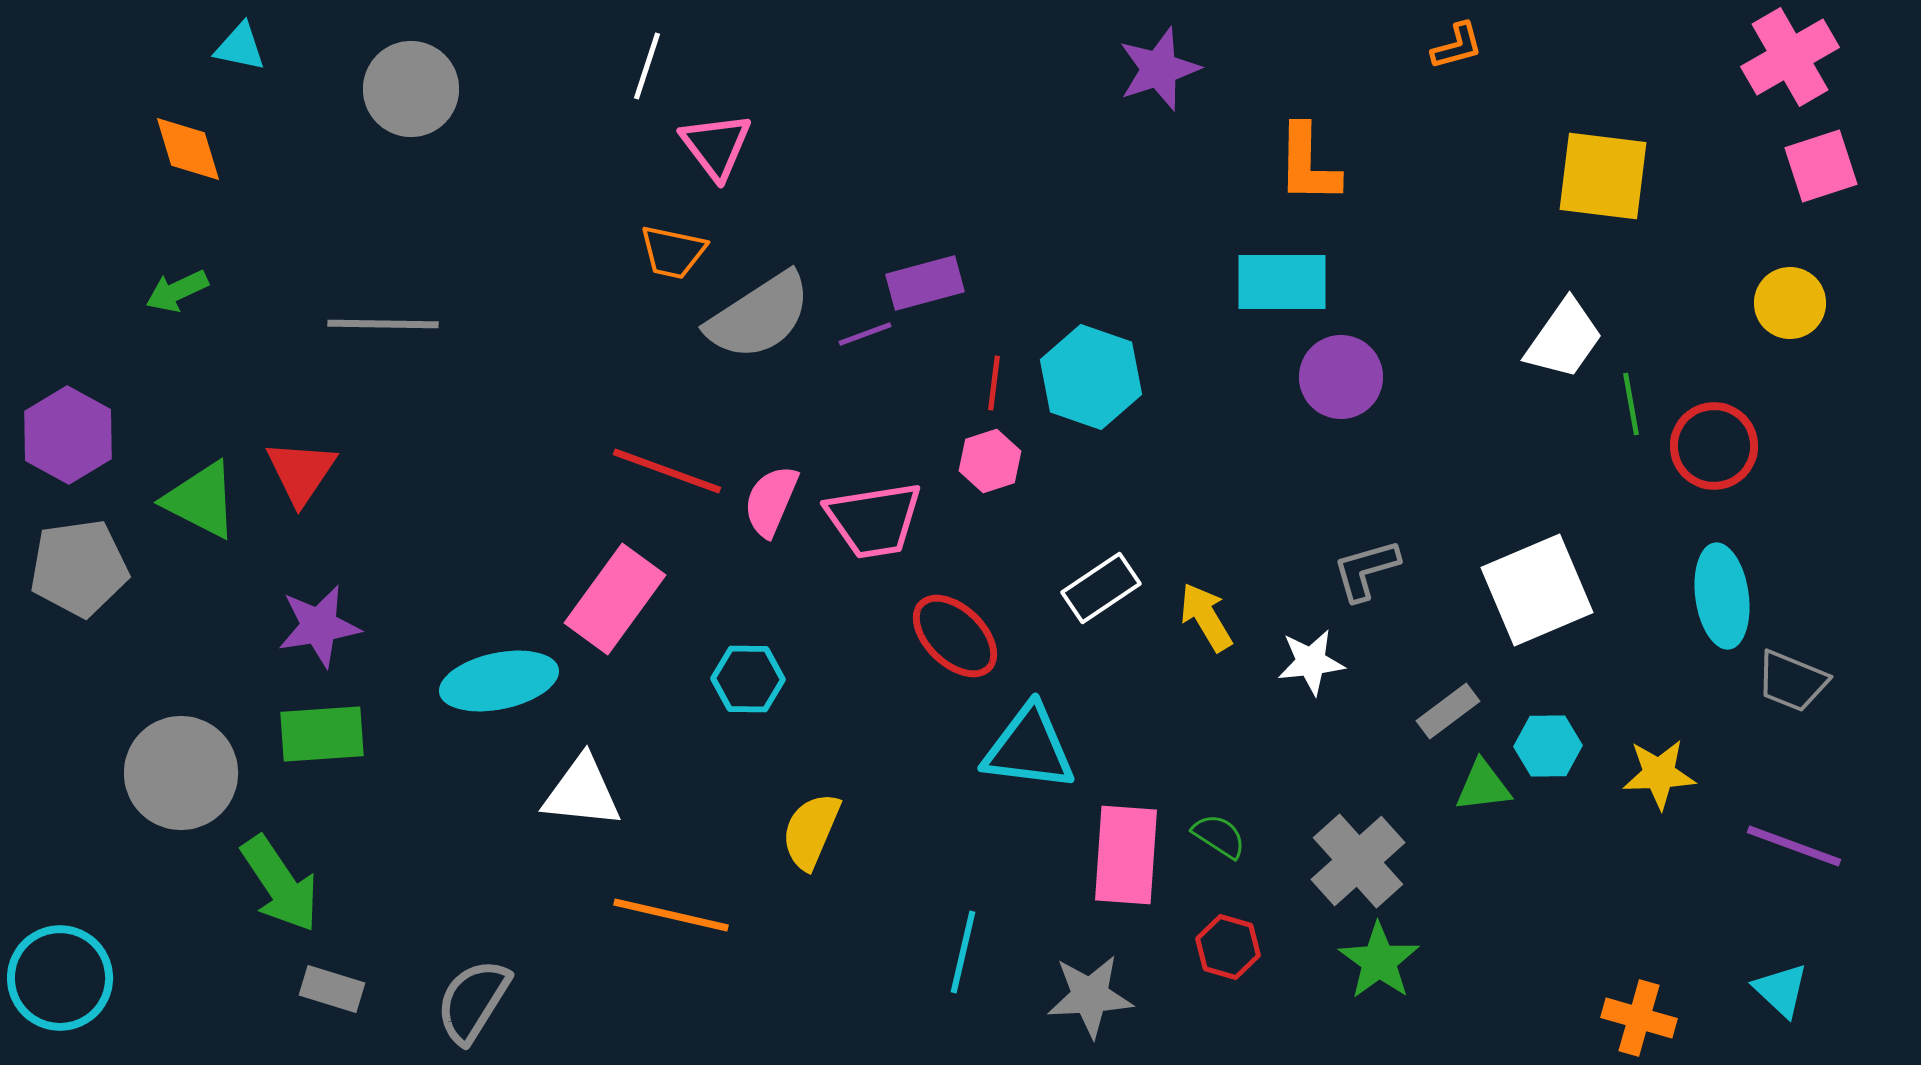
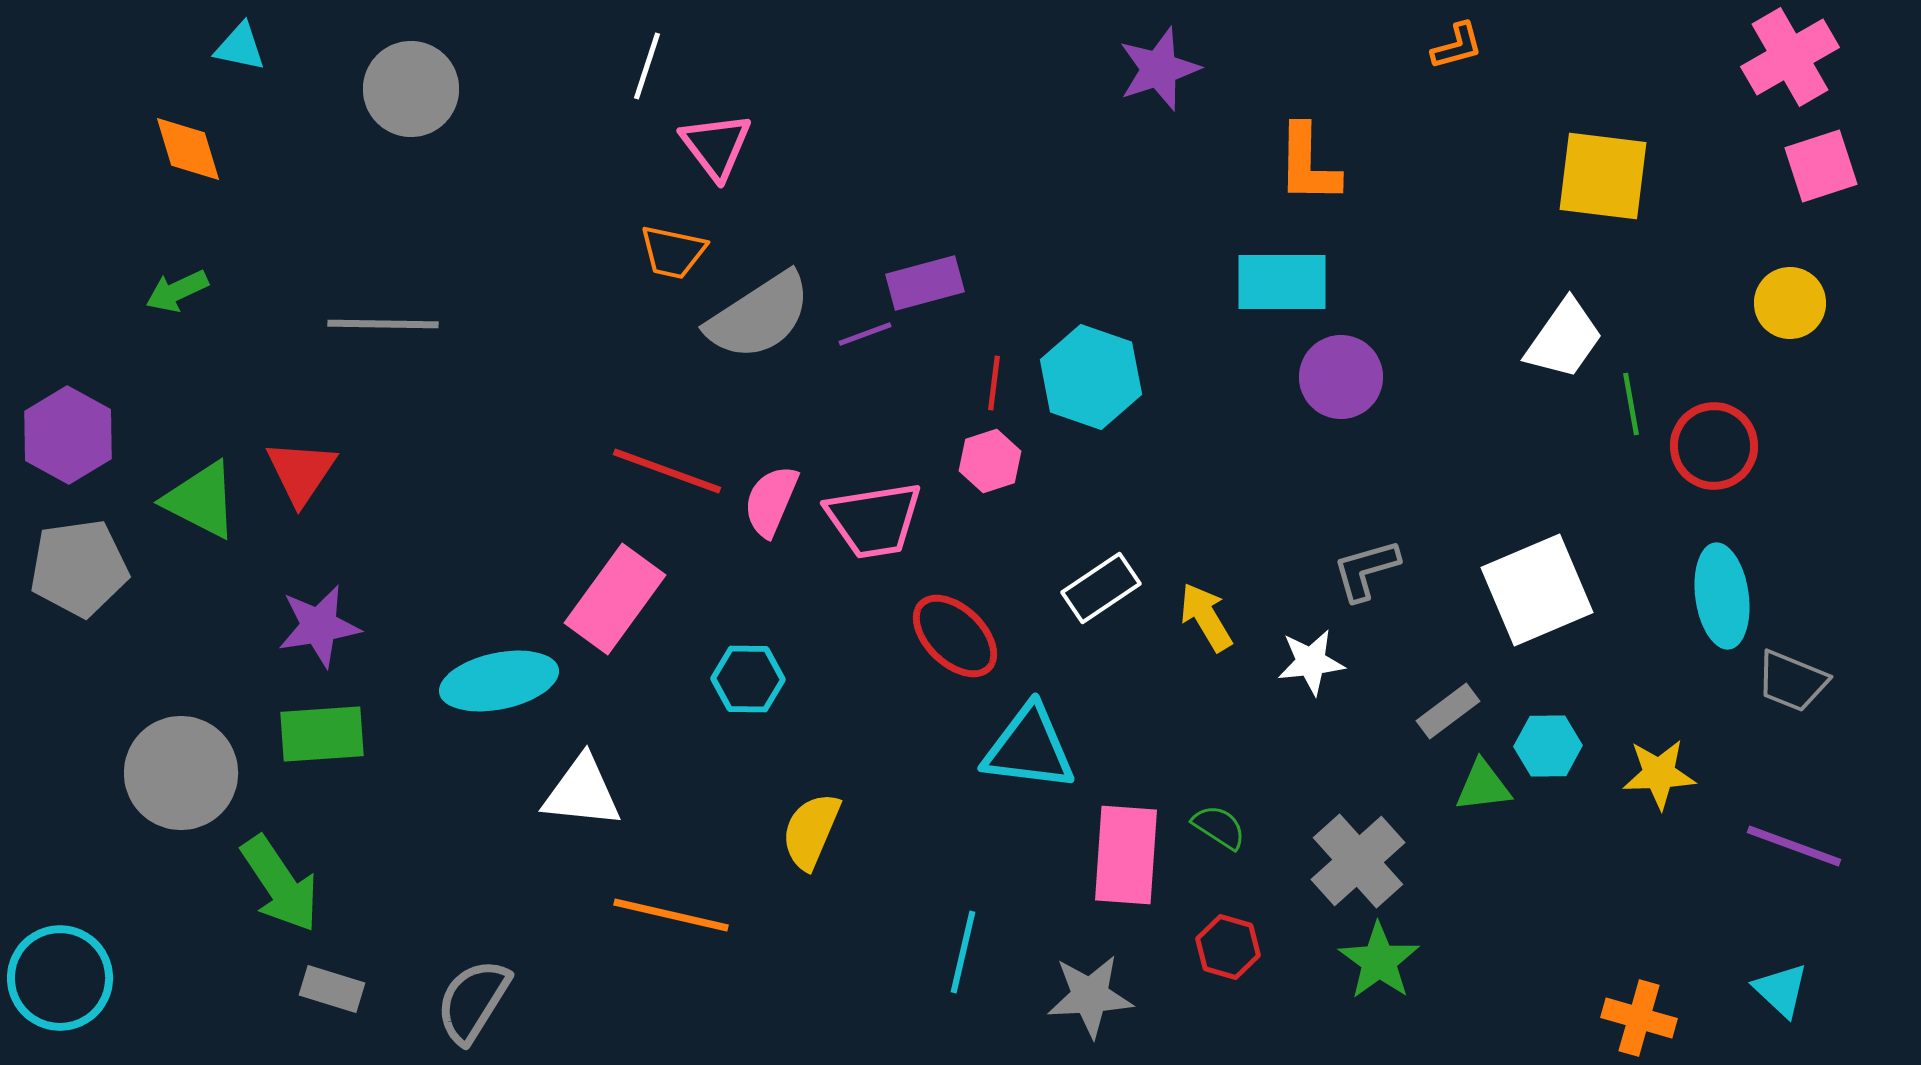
green semicircle at (1219, 836): moved 9 px up
